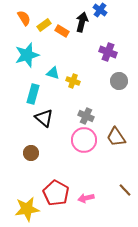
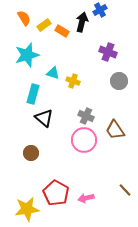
blue cross: rotated 24 degrees clockwise
brown trapezoid: moved 1 px left, 7 px up
